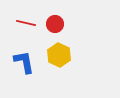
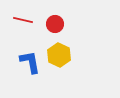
red line: moved 3 px left, 3 px up
blue L-shape: moved 6 px right
